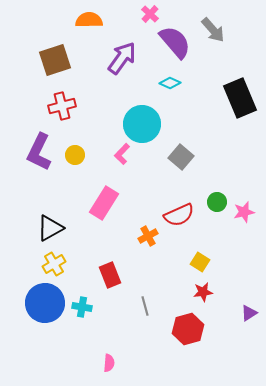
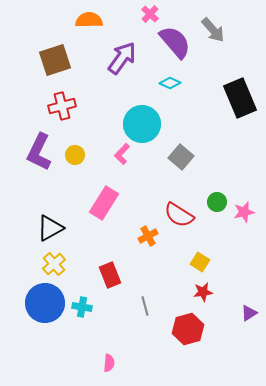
red semicircle: rotated 56 degrees clockwise
yellow cross: rotated 10 degrees counterclockwise
